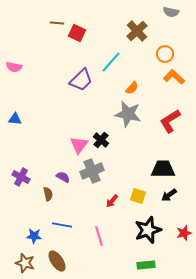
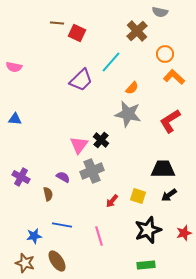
gray semicircle: moved 11 px left
blue star: rotated 14 degrees counterclockwise
